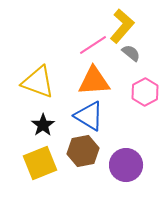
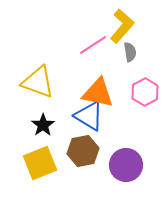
gray semicircle: moved 1 px left, 1 px up; rotated 42 degrees clockwise
orange triangle: moved 4 px right, 12 px down; rotated 16 degrees clockwise
